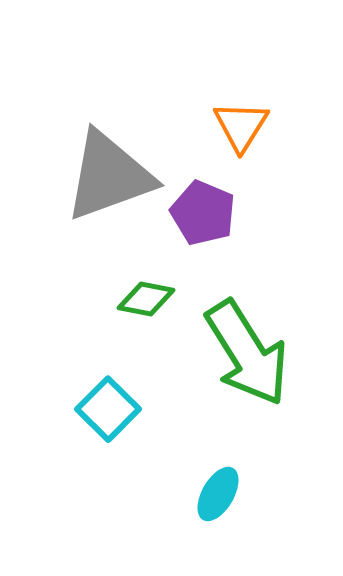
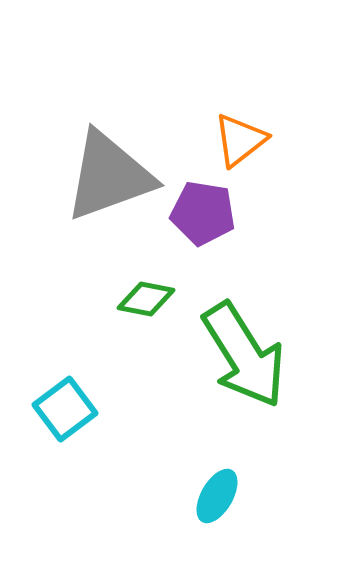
orange triangle: moved 1 px left, 14 px down; rotated 20 degrees clockwise
purple pentagon: rotated 14 degrees counterclockwise
green arrow: moved 3 px left, 2 px down
cyan square: moved 43 px left; rotated 8 degrees clockwise
cyan ellipse: moved 1 px left, 2 px down
